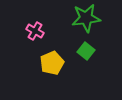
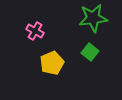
green star: moved 7 px right
green square: moved 4 px right, 1 px down
